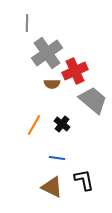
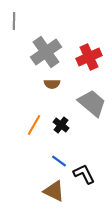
gray line: moved 13 px left, 2 px up
gray cross: moved 1 px left, 1 px up
red cross: moved 14 px right, 14 px up
gray trapezoid: moved 1 px left, 3 px down
black cross: moved 1 px left, 1 px down
blue line: moved 2 px right, 3 px down; rotated 28 degrees clockwise
black L-shape: moved 6 px up; rotated 15 degrees counterclockwise
brown triangle: moved 2 px right, 4 px down
